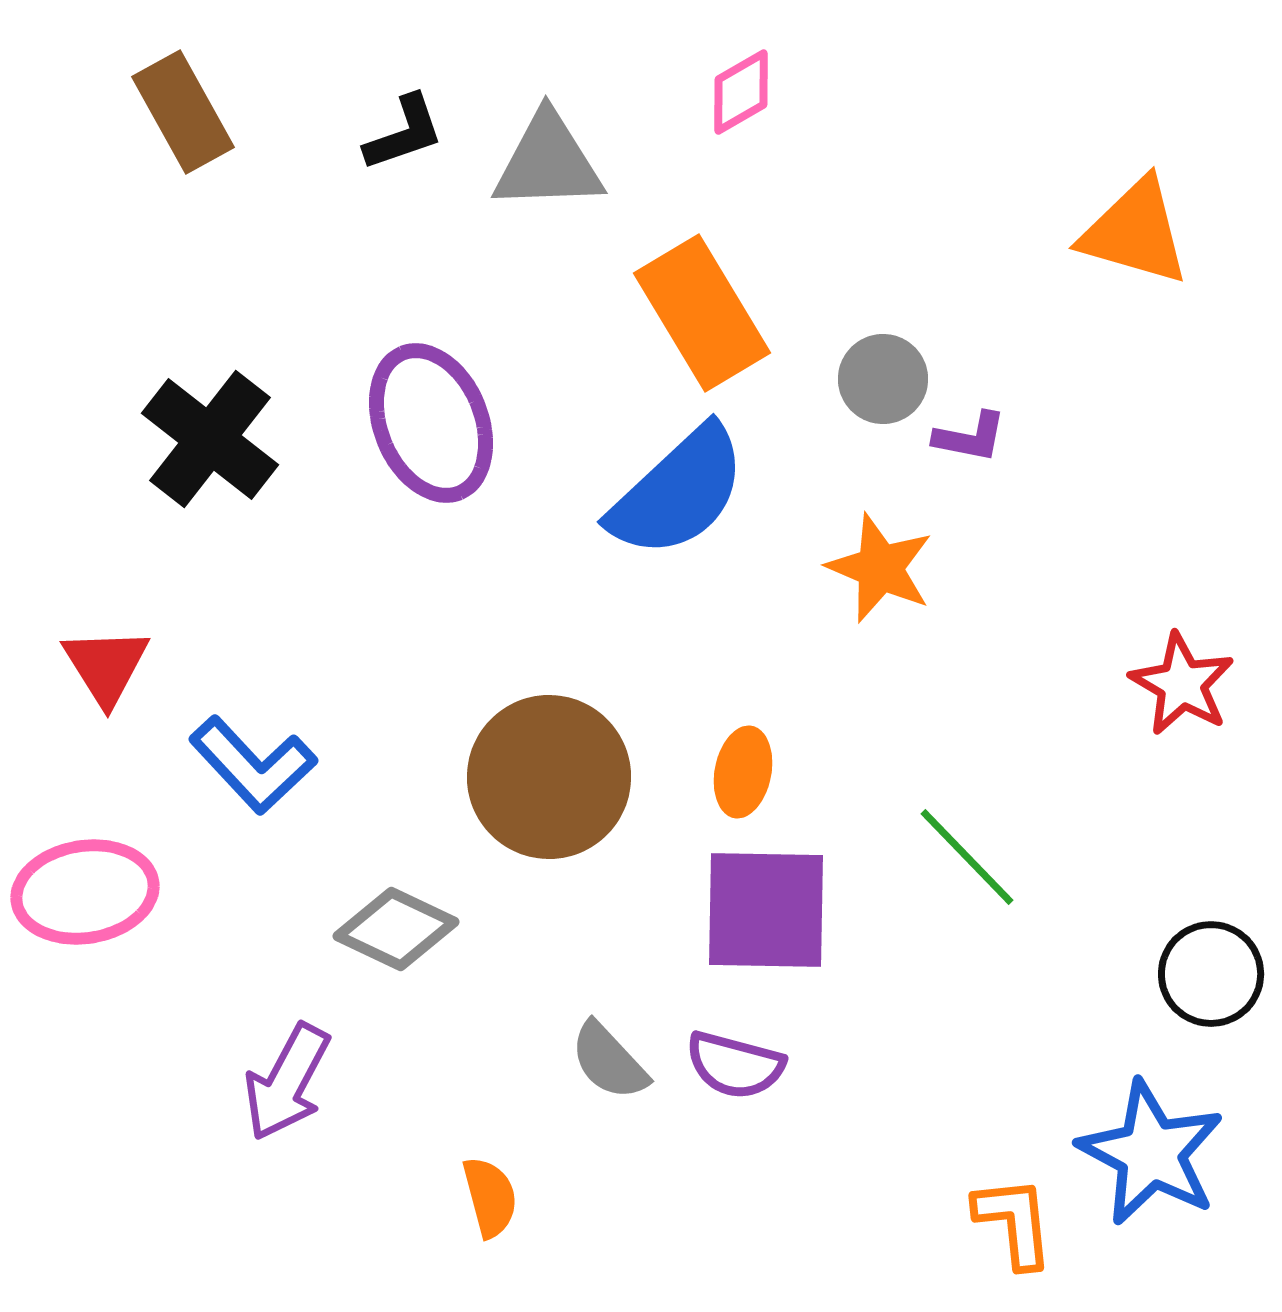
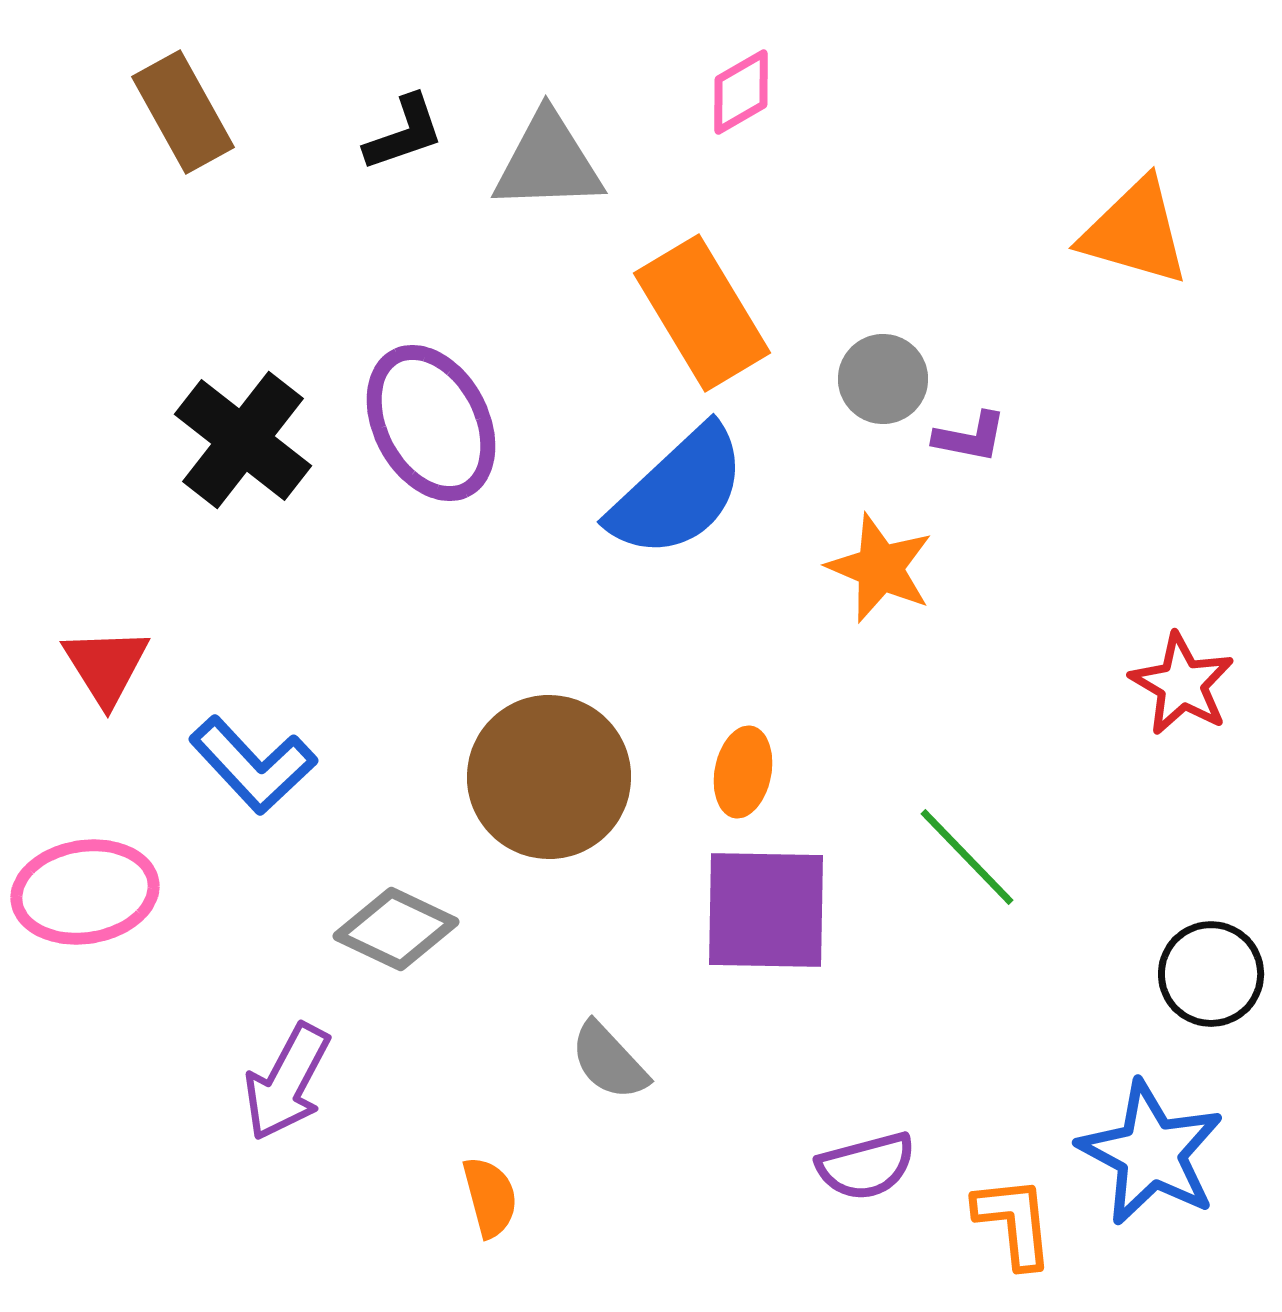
purple ellipse: rotated 6 degrees counterclockwise
black cross: moved 33 px right, 1 px down
purple semicircle: moved 131 px right, 101 px down; rotated 30 degrees counterclockwise
